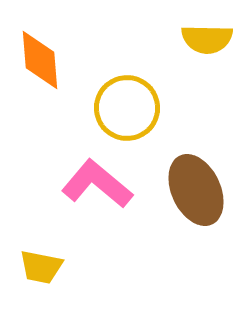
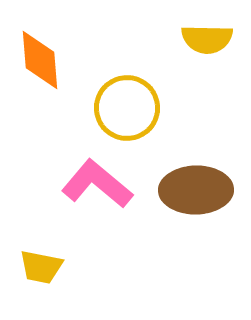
brown ellipse: rotated 66 degrees counterclockwise
